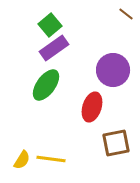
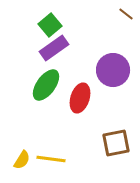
red ellipse: moved 12 px left, 9 px up
